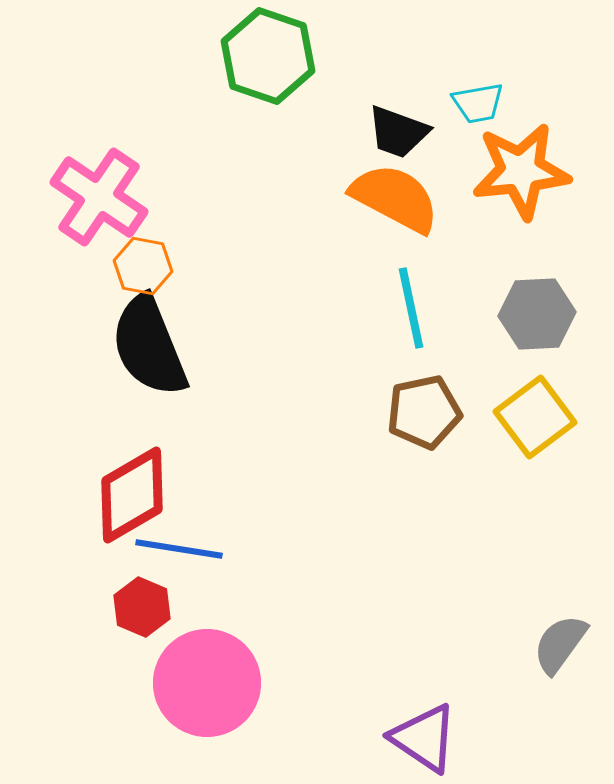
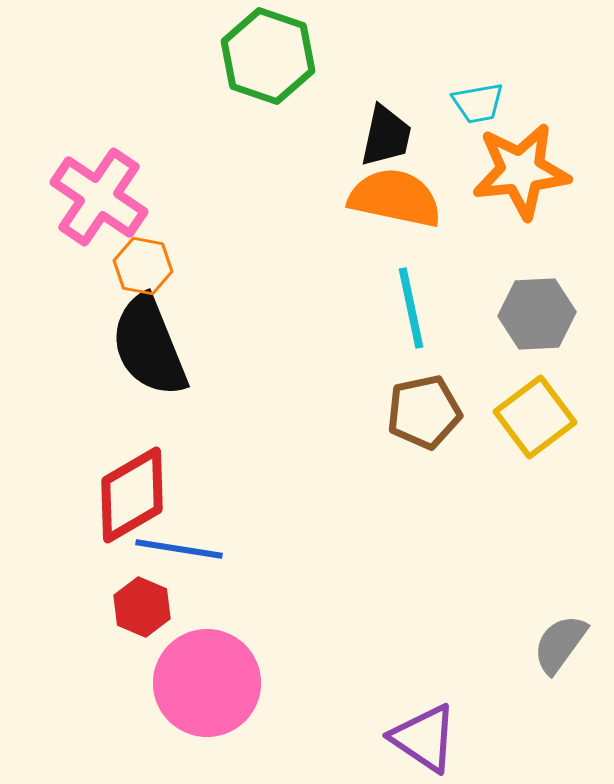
black trapezoid: moved 12 px left, 4 px down; rotated 98 degrees counterclockwise
orange semicircle: rotated 16 degrees counterclockwise
